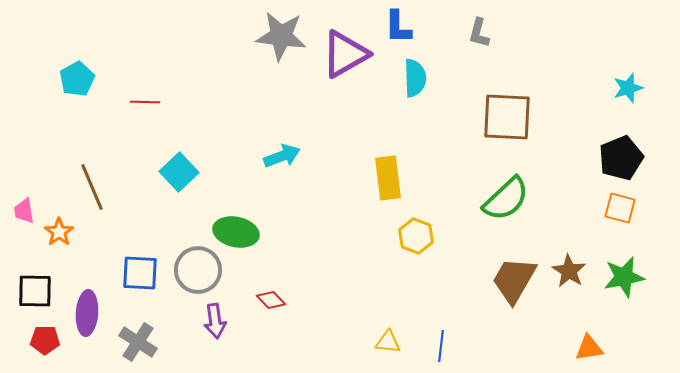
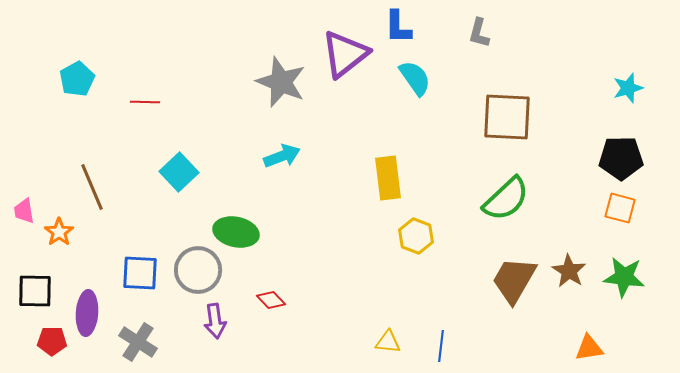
gray star: moved 46 px down; rotated 15 degrees clockwise
purple triangle: rotated 8 degrees counterclockwise
cyan semicircle: rotated 33 degrees counterclockwise
black pentagon: rotated 21 degrees clockwise
green star: rotated 18 degrees clockwise
red pentagon: moved 7 px right, 1 px down
